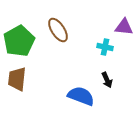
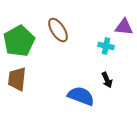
cyan cross: moved 1 px right, 1 px up
